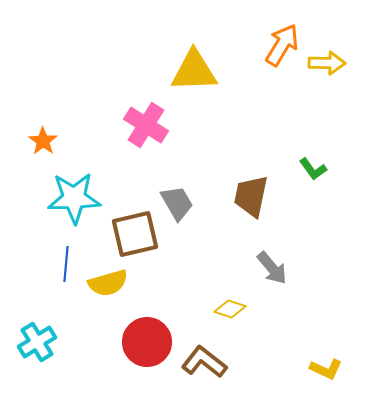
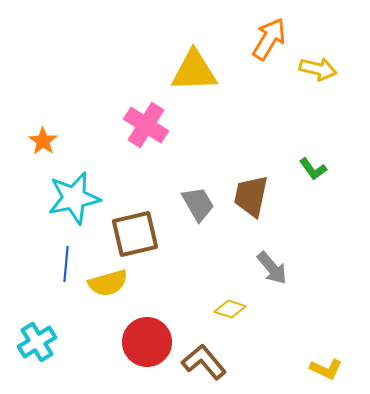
orange arrow: moved 13 px left, 6 px up
yellow arrow: moved 9 px left, 6 px down; rotated 12 degrees clockwise
cyan star: rotated 10 degrees counterclockwise
gray trapezoid: moved 21 px right, 1 px down
brown L-shape: rotated 12 degrees clockwise
